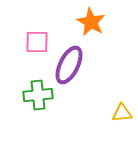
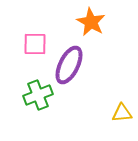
pink square: moved 2 px left, 2 px down
green cross: rotated 16 degrees counterclockwise
